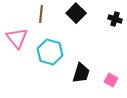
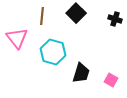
brown line: moved 1 px right, 2 px down
cyan hexagon: moved 3 px right
